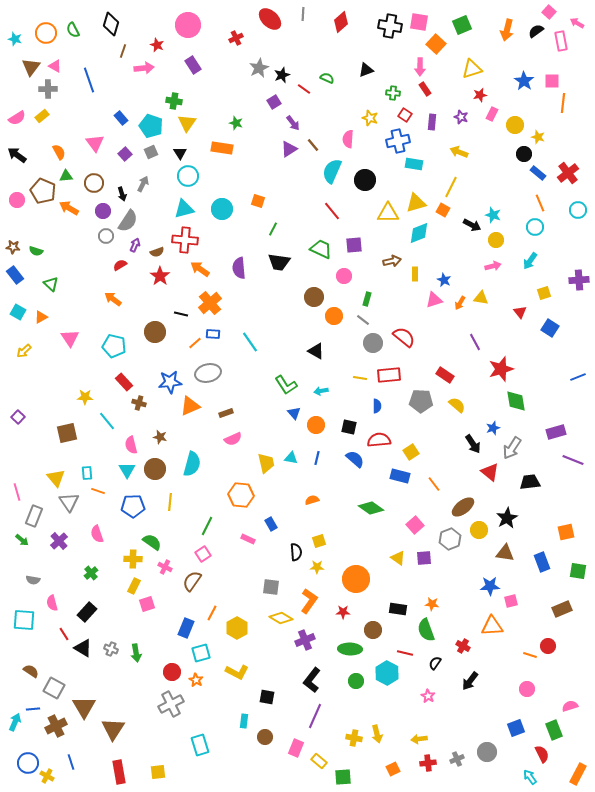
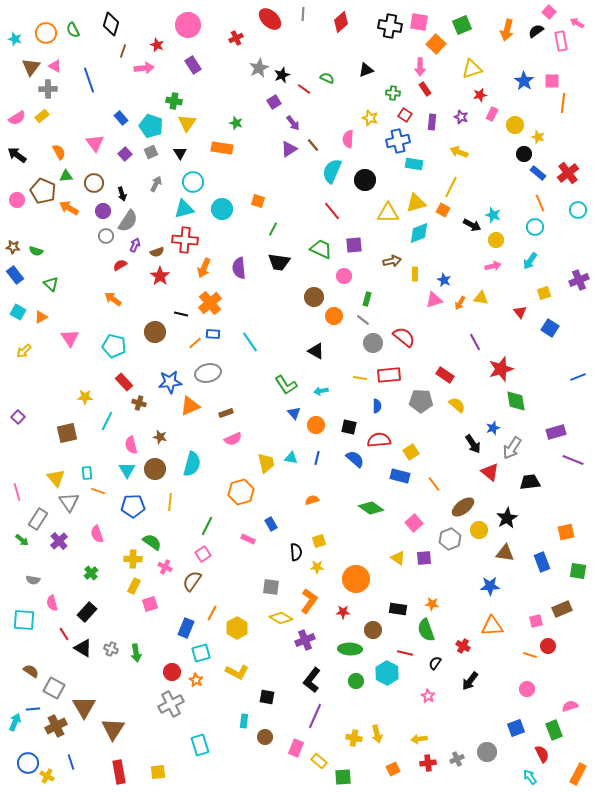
cyan circle at (188, 176): moved 5 px right, 6 px down
gray arrow at (143, 184): moved 13 px right
orange arrow at (200, 269): moved 4 px right, 1 px up; rotated 102 degrees counterclockwise
purple cross at (579, 280): rotated 18 degrees counterclockwise
cyan line at (107, 421): rotated 66 degrees clockwise
orange hexagon at (241, 495): moved 3 px up; rotated 20 degrees counterclockwise
gray rectangle at (34, 516): moved 4 px right, 3 px down; rotated 10 degrees clockwise
pink square at (415, 525): moved 1 px left, 2 px up
pink square at (511, 601): moved 25 px right, 20 px down
pink square at (147, 604): moved 3 px right
